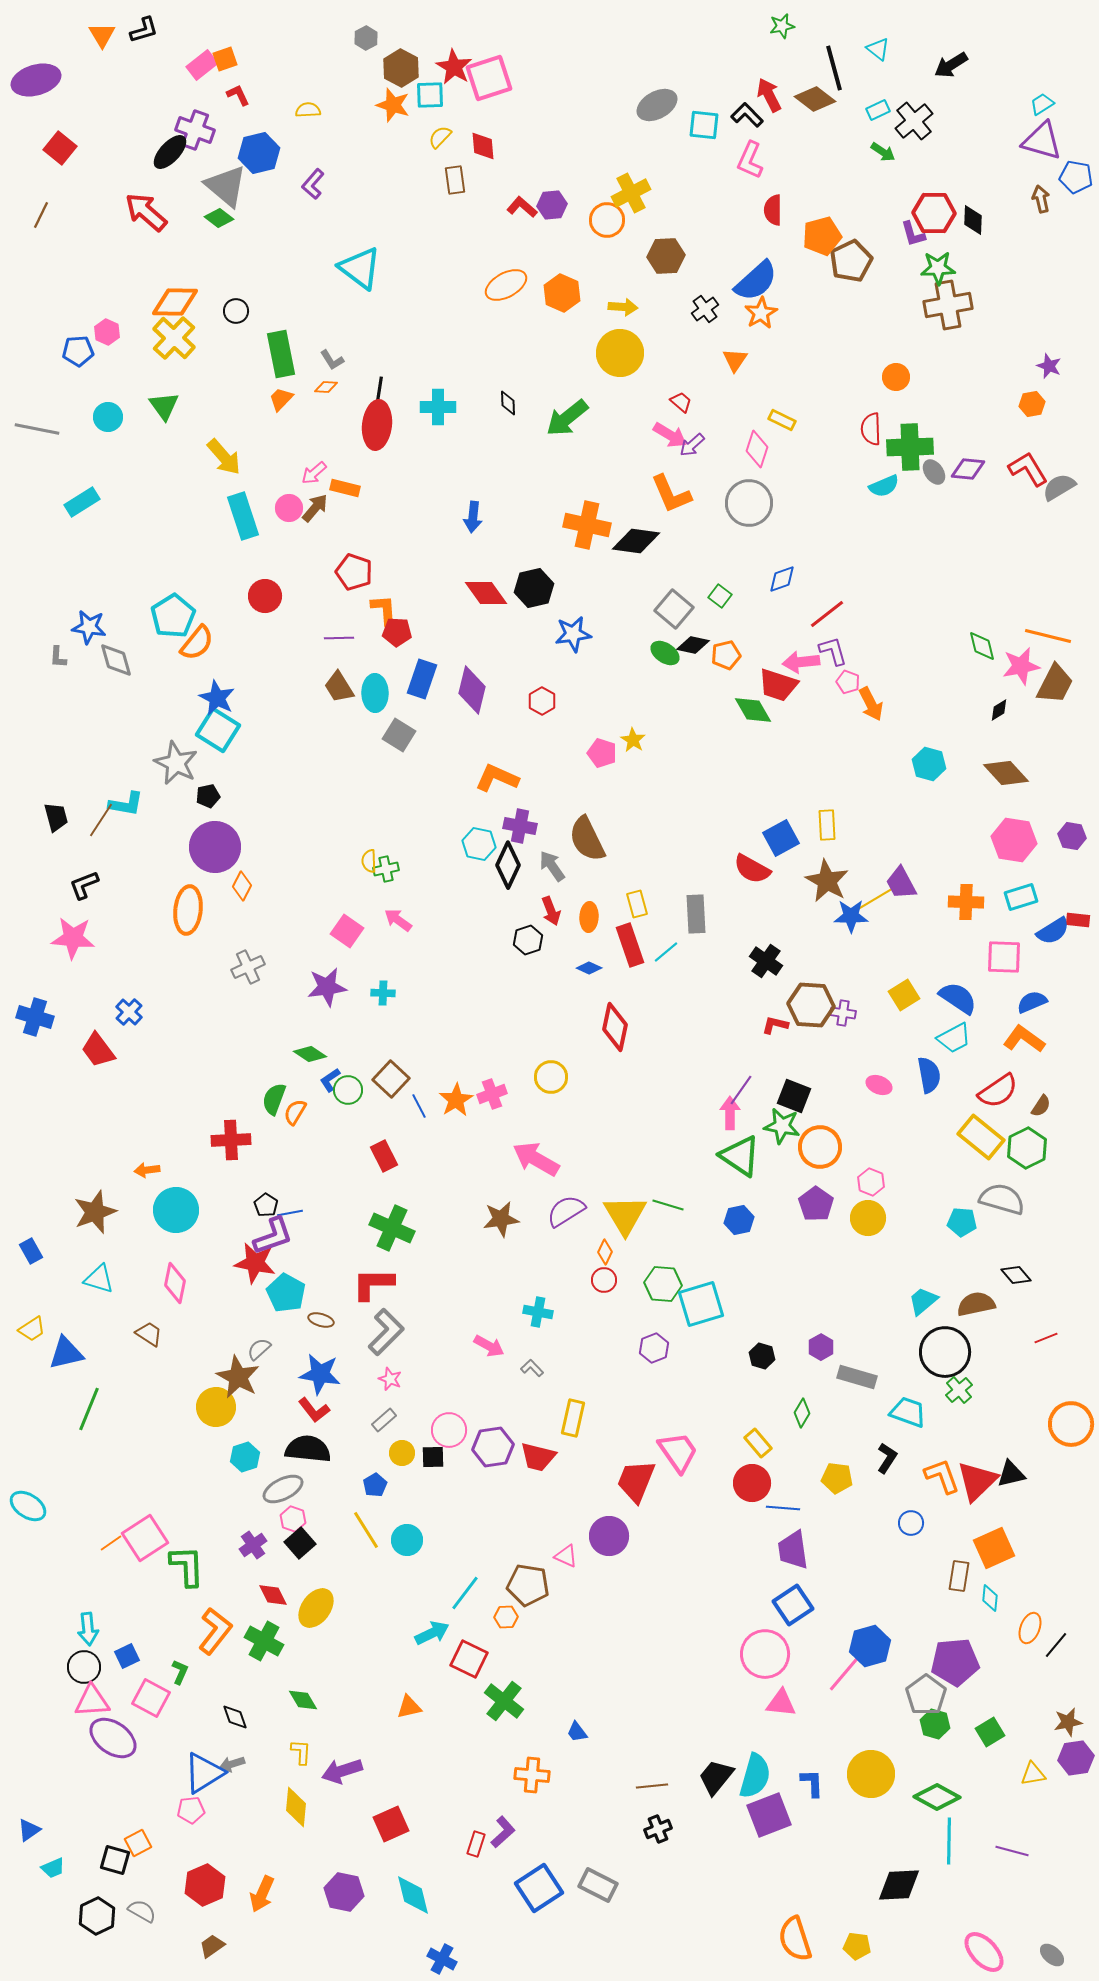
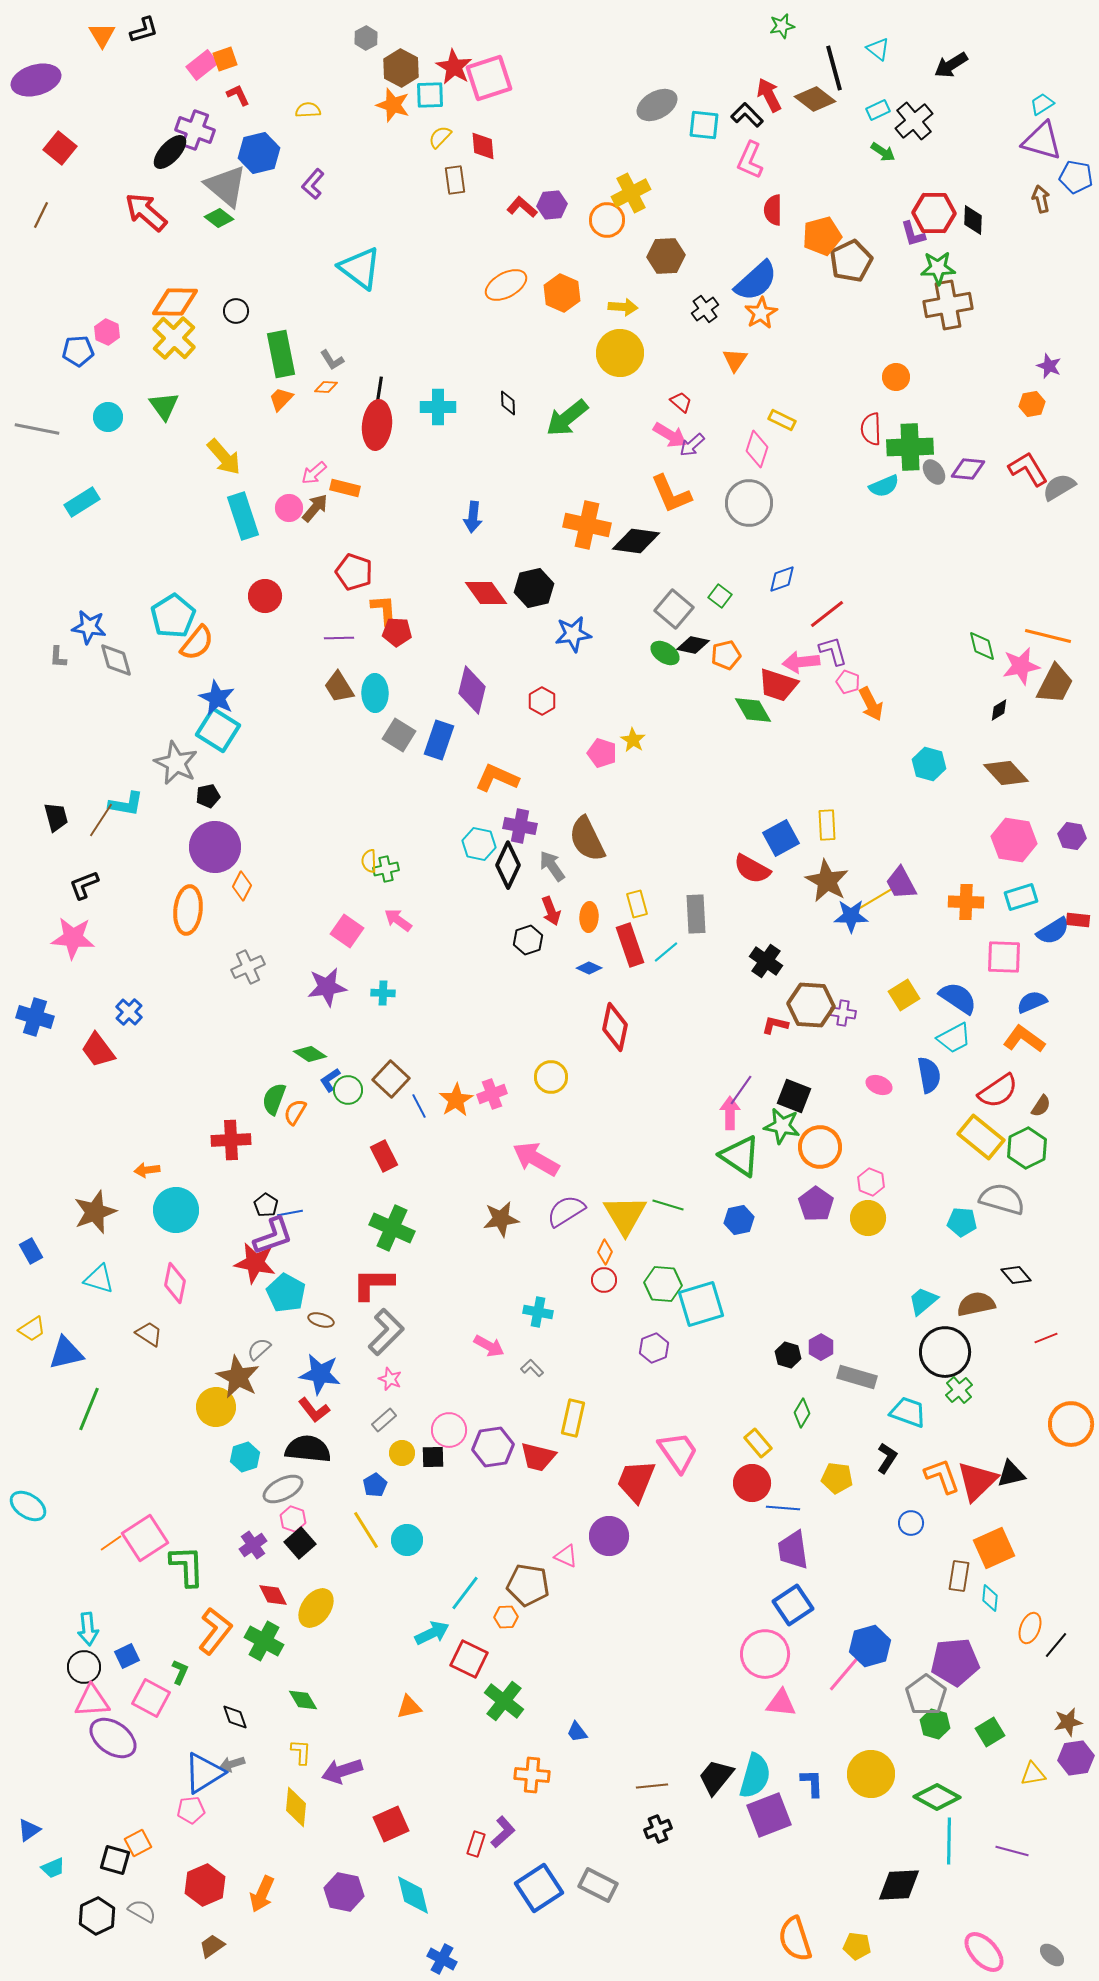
blue rectangle at (422, 679): moved 17 px right, 61 px down
black hexagon at (762, 1356): moved 26 px right, 1 px up
